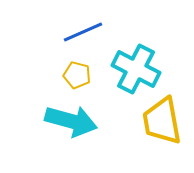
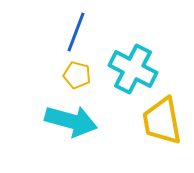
blue line: moved 7 px left; rotated 45 degrees counterclockwise
cyan cross: moved 3 px left
